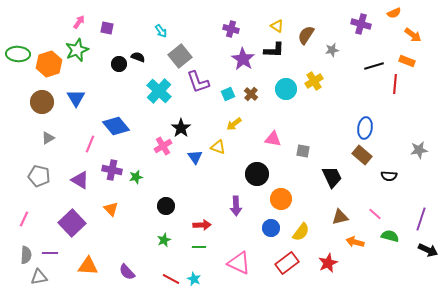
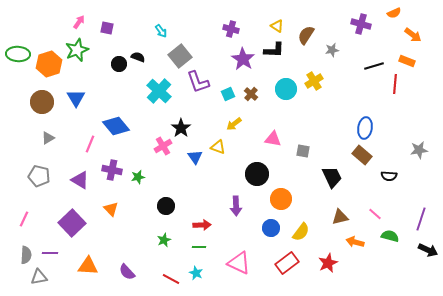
green star at (136, 177): moved 2 px right
cyan star at (194, 279): moved 2 px right, 6 px up
